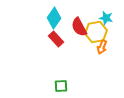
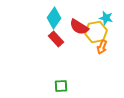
red semicircle: rotated 30 degrees counterclockwise
